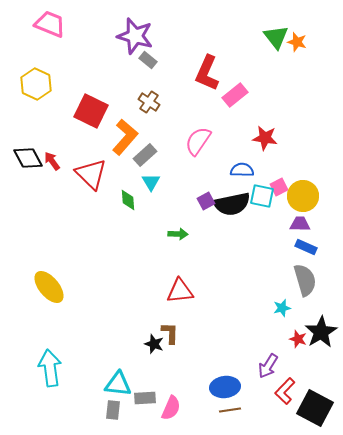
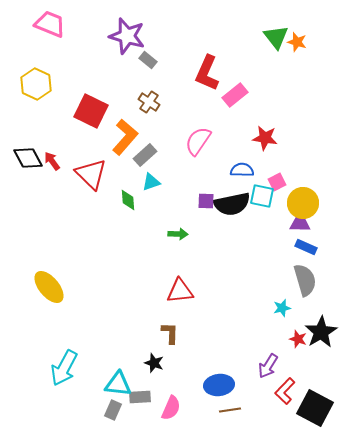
purple star at (135, 36): moved 8 px left
cyan triangle at (151, 182): rotated 42 degrees clockwise
pink square at (279, 187): moved 2 px left, 5 px up
yellow circle at (303, 196): moved 7 px down
purple square at (206, 201): rotated 30 degrees clockwise
black star at (154, 344): moved 19 px down
cyan arrow at (50, 368): moved 14 px right; rotated 144 degrees counterclockwise
blue ellipse at (225, 387): moved 6 px left, 2 px up
gray rectangle at (145, 398): moved 5 px left, 1 px up
gray rectangle at (113, 410): rotated 18 degrees clockwise
